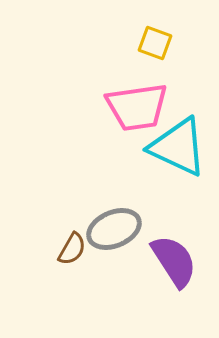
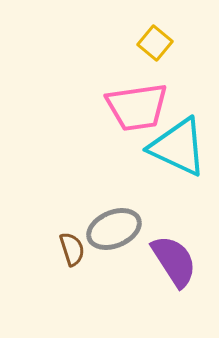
yellow square: rotated 20 degrees clockwise
brown semicircle: rotated 48 degrees counterclockwise
